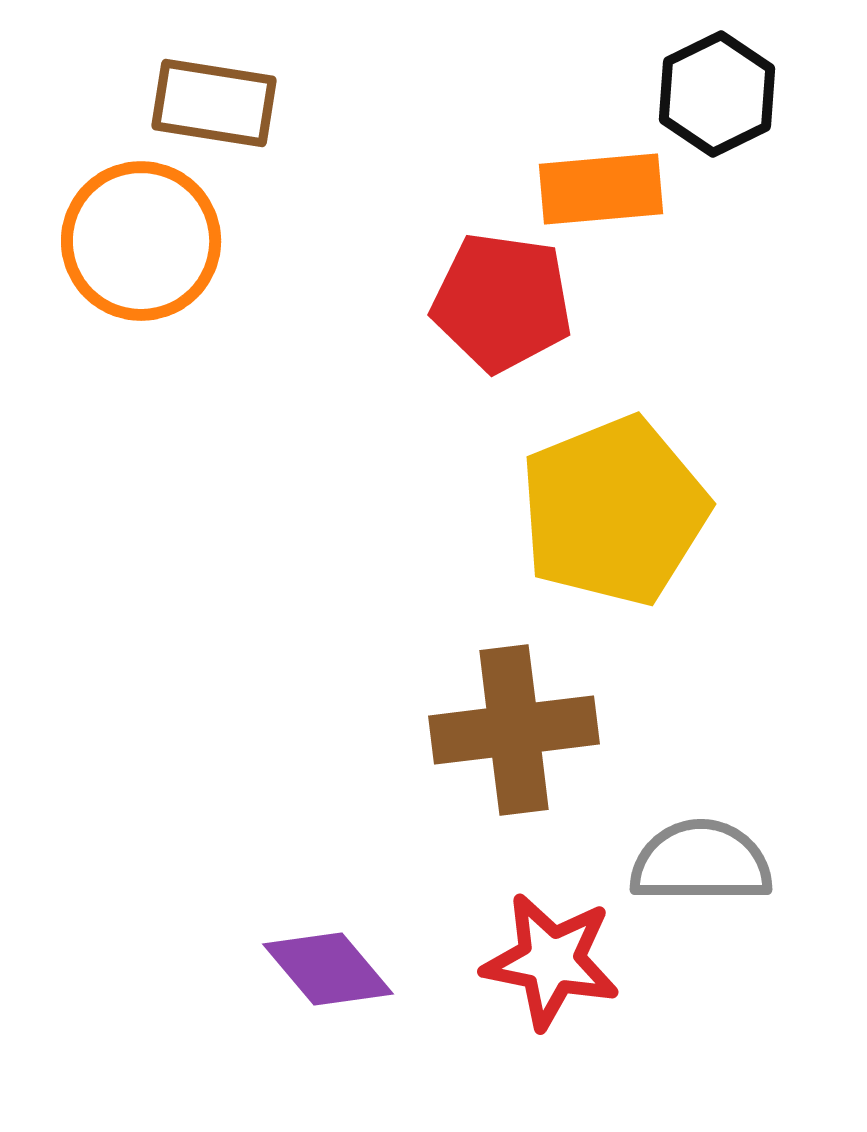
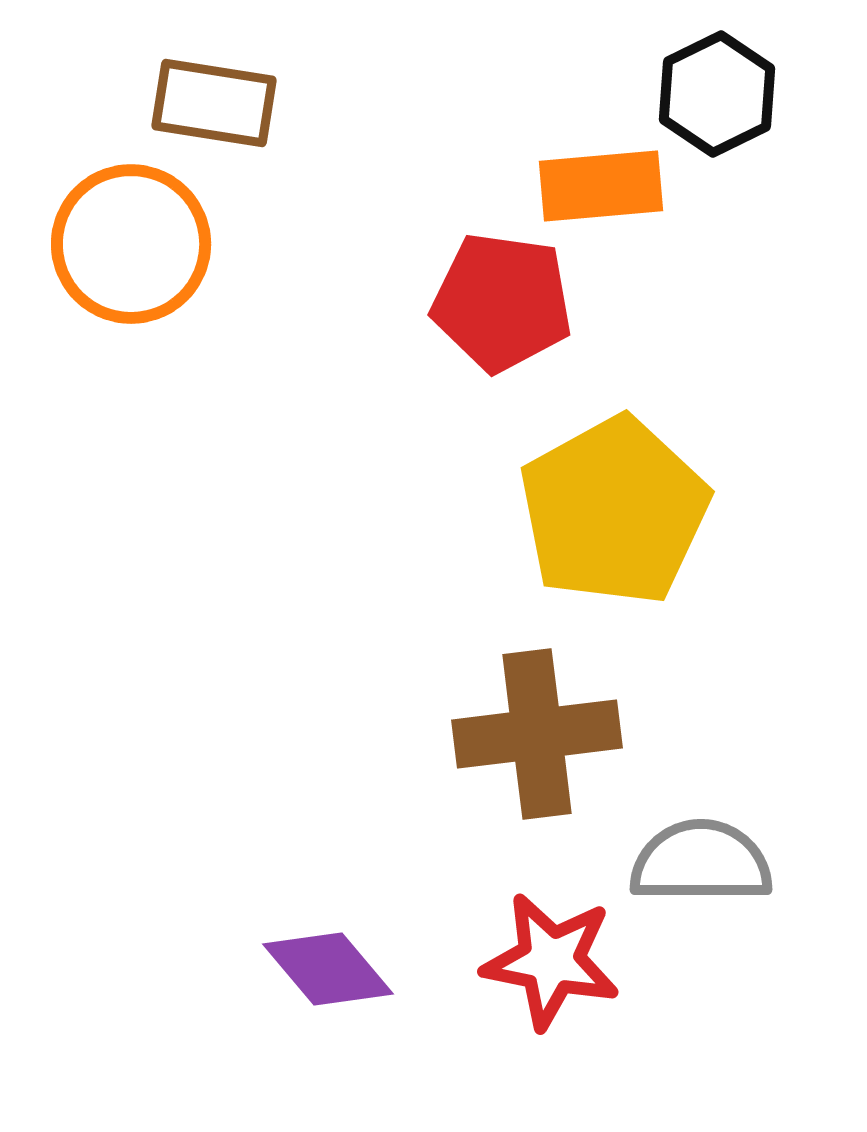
orange rectangle: moved 3 px up
orange circle: moved 10 px left, 3 px down
yellow pentagon: rotated 7 degrees counterclockwise
brown cross: moved 23 px right, 4 px down
